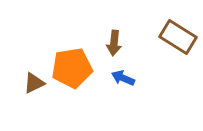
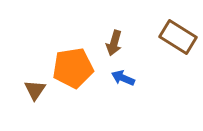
brown arrow: rotated 10 degrees clockwise
orange pentagon: moved 1 px right
brown triangle: moved 1 px right, 7 px down; rotated 30 degrees counterclockwise
